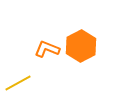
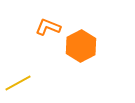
orange L-shape: moved 1 px right, 22 px up
